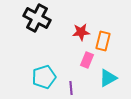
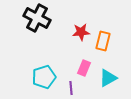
pink rectangle: moved 3 px left, 8 px down
